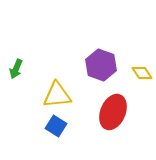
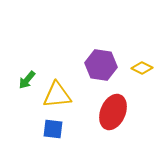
purple hexagon: rotated 12 degrees counterclockwise
green arrow: moved 11 px right, 11 px down; rotated 18 degrees clockwise
yellow diamond: moved 5 px up; rotated 30 degrees counterclockwise
blue square: moved 3 px left, 3 px down; rotated 25 degrees counterclockwise
